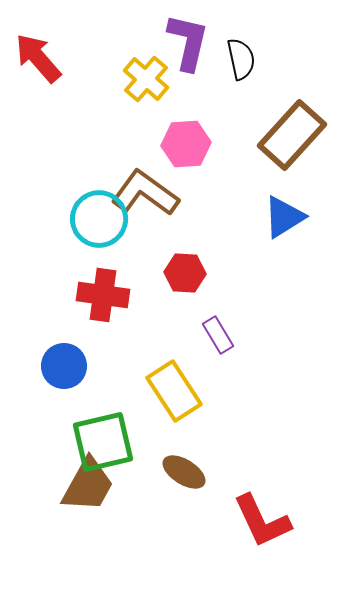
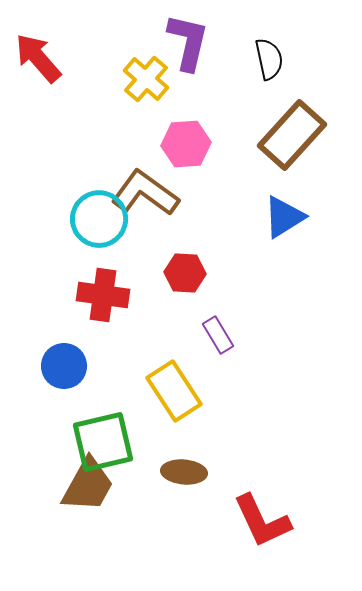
black semicircle: moved 28 px right
brown ellipse: rotated 27 degrees counterclockwise
